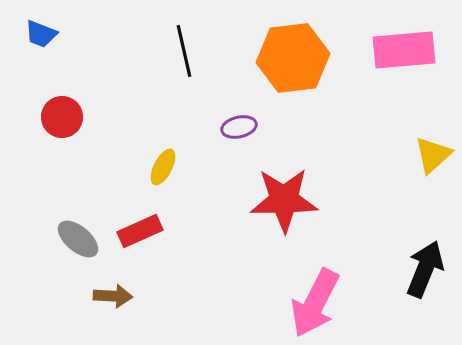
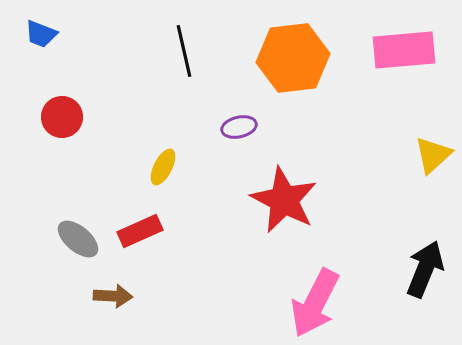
red star: rotated 28 degrees clockwise
